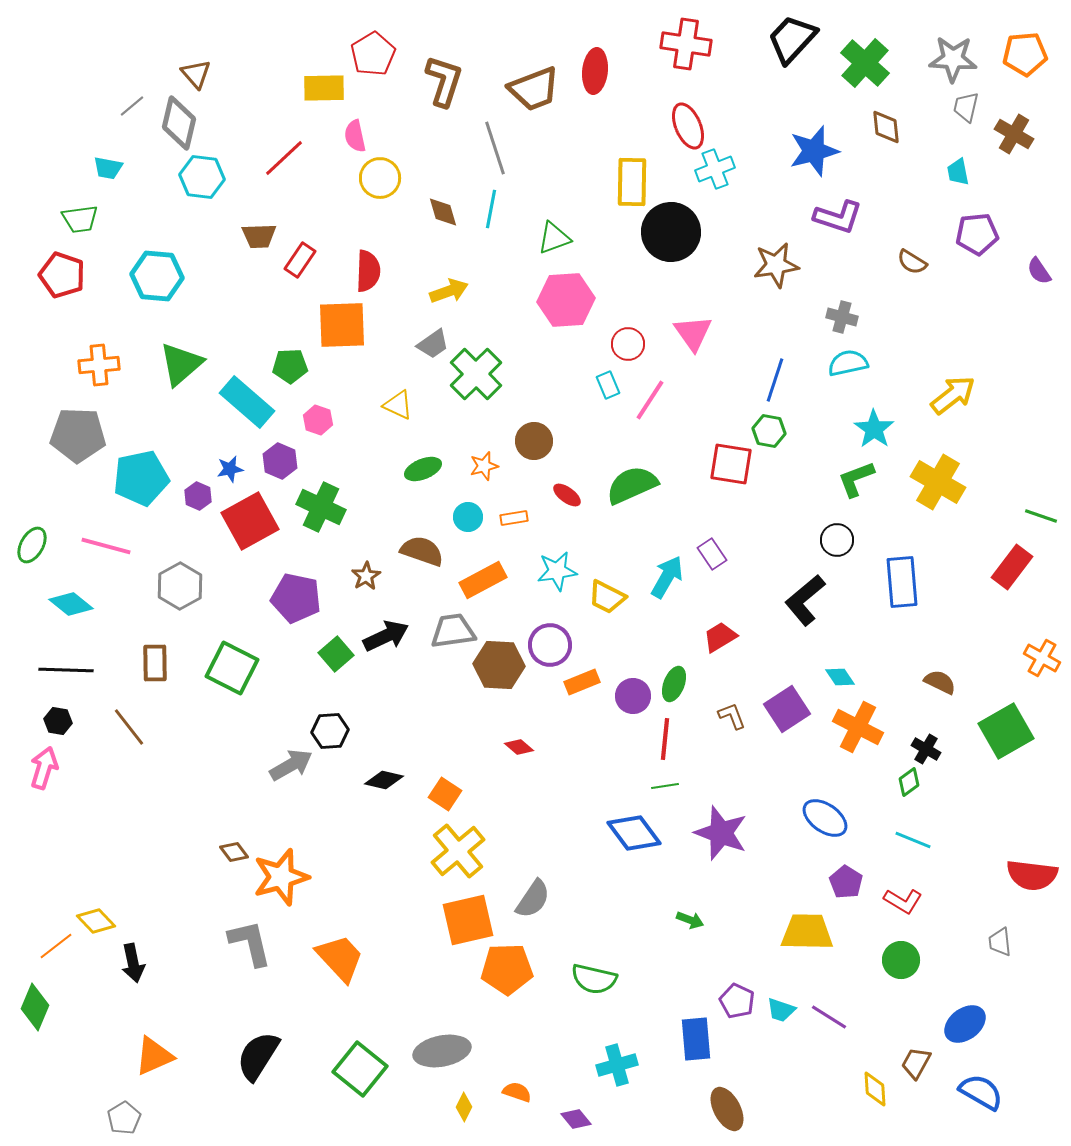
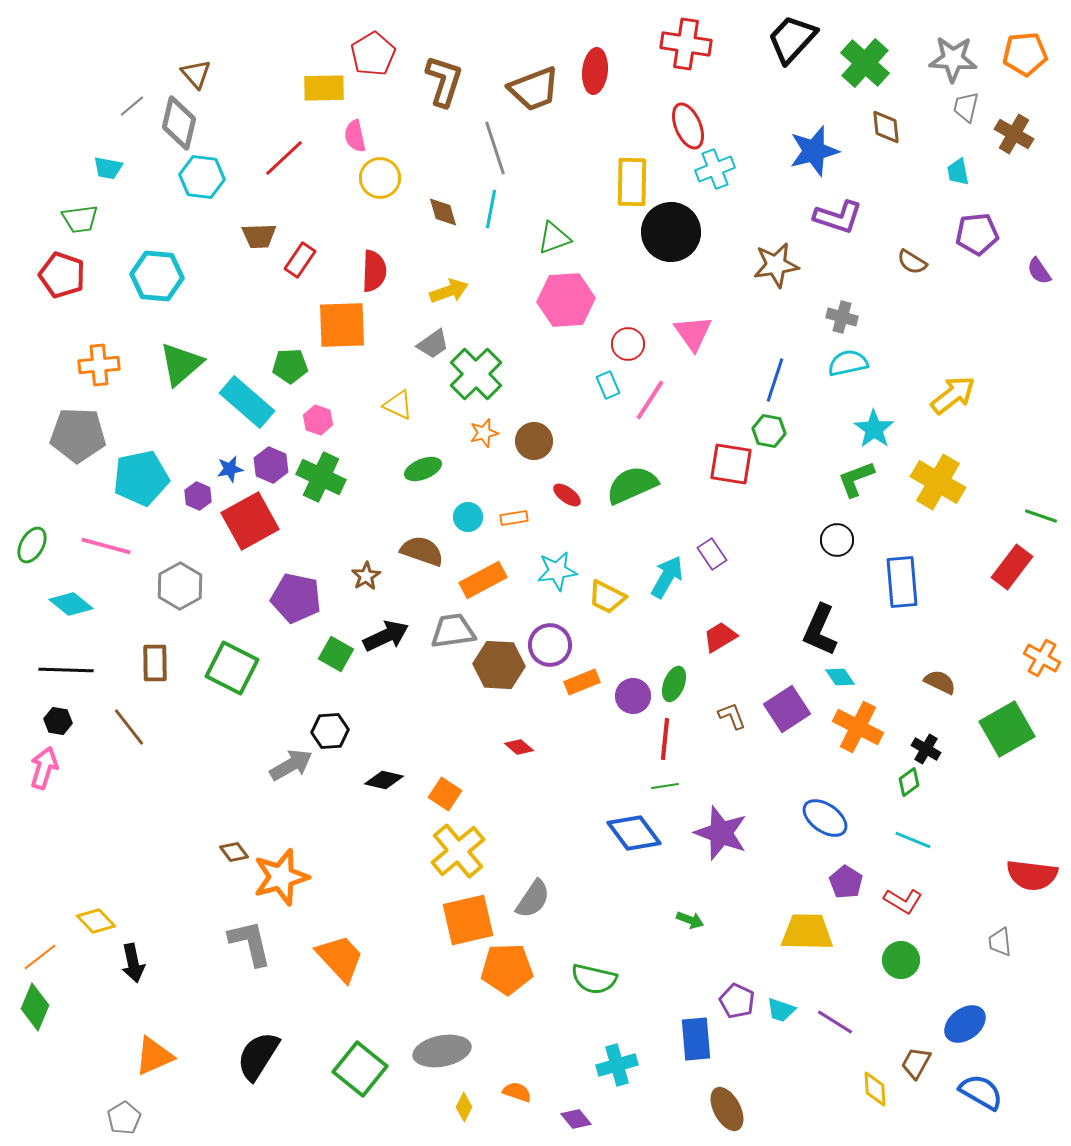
red semicircle at (368, 271): moved 6 px right
purple hexagon at (280, 461): moved 9 px left, 4 px down
orange star at (484, 466): moved 33 px up
green cross at (321, 507): moved 30 px up
black L-shape at (805, 600): moved 15 px right, 30 px down; rotated 26 degrees counterclockwise
green square at (336, 654): rotated 20 degrees counterclockwise
green square at (1006, 731): moved 1 px right, 2 px up
orange line at (56, 946): moved 16 px left, 11 px down
purple line at (829, 1017): moved 6 px right, 5 px down
